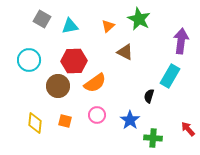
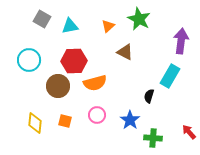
orange semicircle: rotated 20 degrees clockwise
red arrow: moved 1 px right, 3 px down
